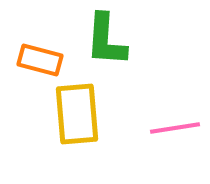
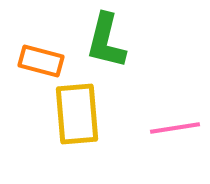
green L-shape: moved 1 px down; rotated 10 degrees clockwise
orange rectangle: moved 1 px right, 1 px down
